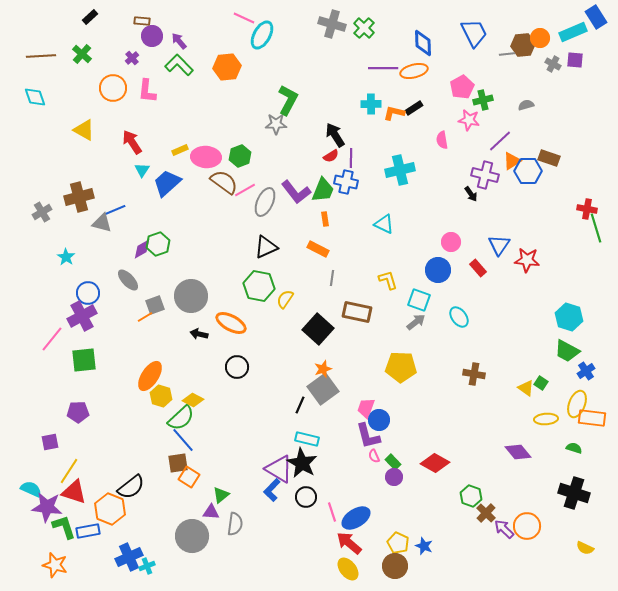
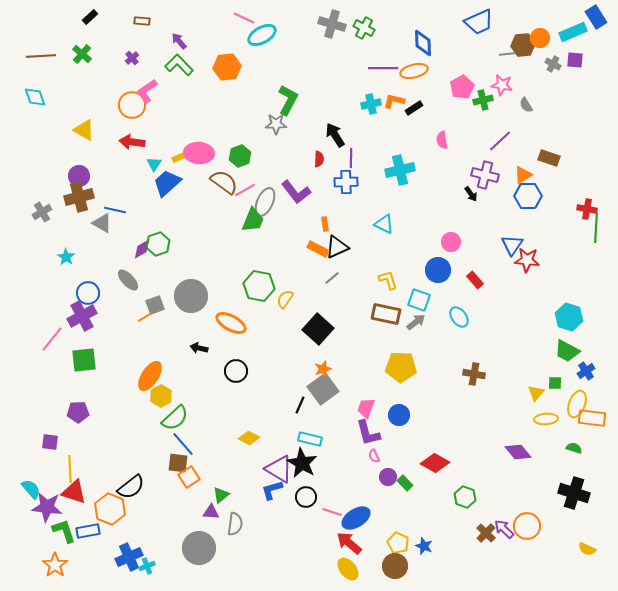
green cross at (364, 28): rotated 15 degrees counterclockwise
blue trapezoid at (474, 33): moved 5 px right, 11 px up; rotated 92 degrees clockwise
cyan ellipse at (262, 35): rotated 32 degrees clockwise
purple circle at (152, 36): moved 73 px left, 140 px down
orange circle at (113, 88): moved 19 px right, 17 px down
pink L-shape at (147, 91): rotated 50 degrees clockwise
cyan cross at (371, 104): rotated 12 degrees counterclockwise
gray semicircle at (526, 105): rotated 105 degrees counterclockwise
orange L-shape at (394, 113): moved 12 px up
pink star at (469, 120): moved 33 px right, 35 px up
red arrow at (132, 142): rotated 50 degrees counterclockwise
yellow rectangle at (180, 150): moved 7 px down
red semicircle at (331, 156): moved 12 px left, 3 px down; rotated 56 degrees counterclockwise
pink ellipse at (206, 157): moved 7 px left, 4 px up
orange triangle at (512, 161): moved 11 px right, 14 px down
cyan triangle at (142, 170): moved 12 px right, 6 px up
blue hexagon at (528, 171): moved 25 px down
blue cross at (346, 182): rotated 15 degrees counterclockwise
green trapezoid at (323, 190): moved 70 px left, 30 px down
blue line at (115, 210): rotated 35 degrees clockwise
orange rectangle at (325, 219): moved 5 px down
gray triangle at (102, 223): rotated 15 degrees clockwise
green line at (596, 228): rotated 20 degrees clockwise
blue triangle at (499, 245): moved 13 px right
black triangle at (266, 247): moved 71 px right
red rectangle at (478, 268): moved 3 px left, 12 px down
gray line at (332, 278): rotated 42 degrees clockwise
brown rectangle at (357, 312): moved 29 px right, 2 px down
black arrow at (199, 334): moved 14 px down
black circle at (237, 367): moved 1 px left, 4 px down
green square at (541, 383): moved 14 px right; rotated 32 degrees counterclockwise
yellow triangle at (526, 388): moved 10 px right, 5 px down; rotated 36 degrees clockwise
yellow hexagon at (161, 396): rotated 15 degrees clockwise
yellow diamond at (193, 400): moved 56 px right, 38 px down
green semicircle at (181, 418): moved 6 px left
blue circle at (379, 420): moved 20 px right, 5 px up
purple L-shape at (368, 436): moved 3 px up
cyan rectangle at (307, 439): moved 3 px right
blue line at (183, 440): moved 4 px down
purple square at (50, 442): rotated 18 degrees clockwise
green rectangle at (393, 462): moved 12 px right, 21 px down
brown square at (178, 463): rotated 15 degrees clockwise
yellow line at (69, 471): moved 1 px right, 2 px up; rotated 36 degrees counterclockwise
orange square at (189, 477): rotated 25 degrees clockwise
purple circle at (394, 477): moved 6 px left
cyan semicircle at (31, 489): rotated 25 degrees clockwise
blue L-shape at (272, 490): rotated 30 degrees clockwise
green hexagon at (471, 496): moved 6 px left, 1 px down
pink line at (332, 512): rotated 54 degrees counterclockwise
brown cross at (486, 513): moved 20 px down
green L-shape at (64, 527): moved 4 px down
gray circle at (192, 536): moved 7 px right, 12 px down
yellow semicircle at (585, 548): moved 2 px right, 1 px down
orange star at (55, 565): rotated 20 degrees clockwise
